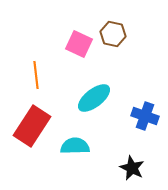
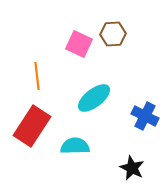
brown hexagon: rotated 15 degrees counterclockwise
orange line: moved 1 px right, 1 px down
blue cross: rotated 8 degrees clockwise
